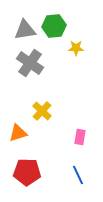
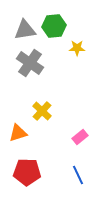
yellow star: moved 1 px right
pink rectangle: rotated 42 degrees clockwise
